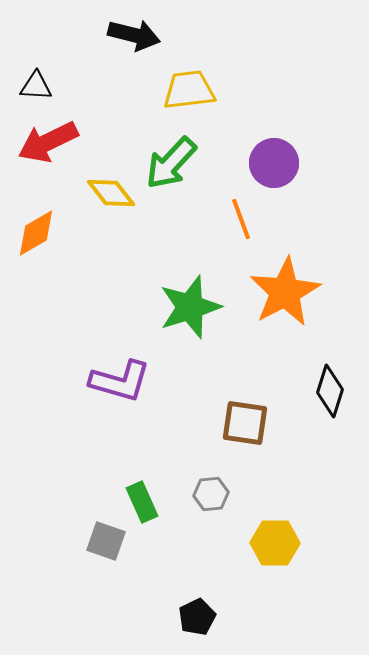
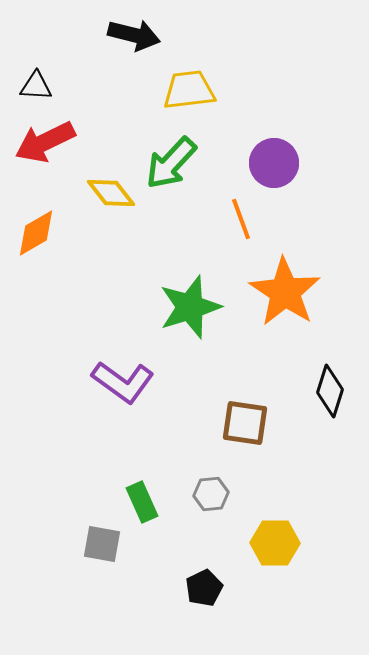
red arrow: moved 3 px left
orange star: rotated 10 degrees counterclockwise
purple L-shape: moved 3 px right, 1 px down; rotated 20 degrees clockwise
gray square: moved 4 px left, 3 px down; rotated 9 degrees counterclockwise
black pentagon: moved 7 px right, 29 px up
